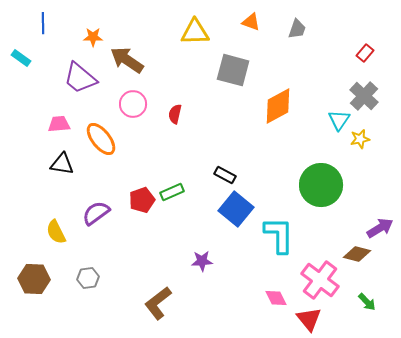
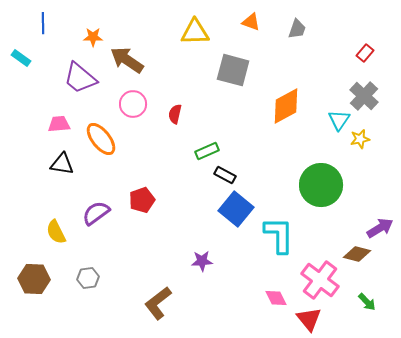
orange diamond: moved 8 px right
green rectangle: moved 35 px right, 41 px up
